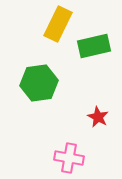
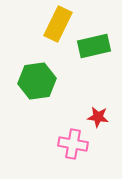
green hexagon: moved 2 px left, 2 px up
red star: rotated 20 degrees counterclockwise
pink cross: moved 4 px right, 14 px up
